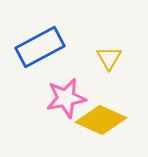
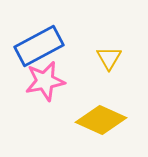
blue rectangle: moved 1 px left, 1 px up
pink star: moved 21 px left, 17 px up
